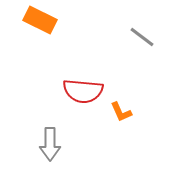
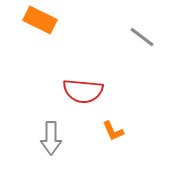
orange L-shape: moved 8 px left, 19 px down
gray arrow: moved 1 px right, 6 px up
